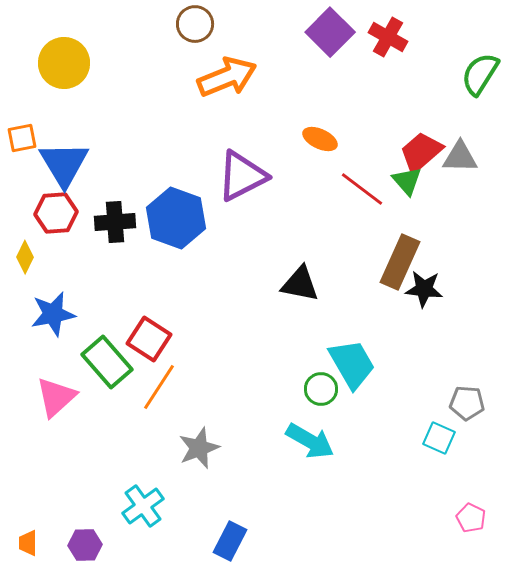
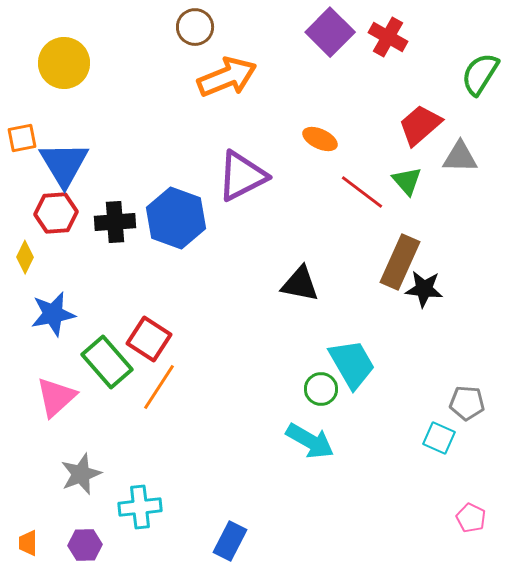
brown circle: moved 3 px down
red trapezoid: moved 1 px left, 27 px up
red line: moved 3 px down
gray star: moved 118 px left, 26 px down
cyan cross: moved 3 px left, 1 px down; rotated 30 degrees clockwise
